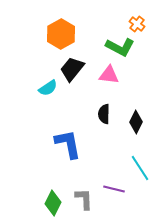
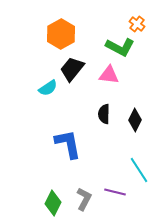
black diamond: moved 1 px left, 2 px up
cyan line: moved 1 px left, 2 px down
purple line: moved 1 px right, 3 px down
gray L-shape: rotated 30 degrees clockwise
